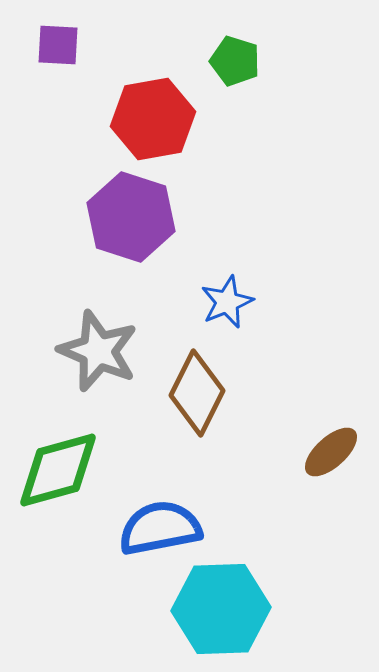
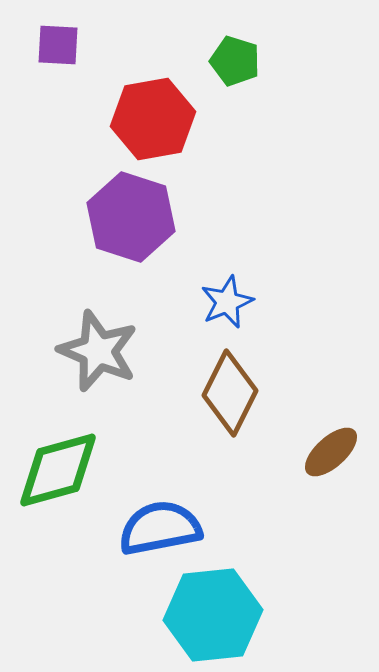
brown diamond: moved 33 px right
cyan hexagon: moved 8 px left, 6 px down; rotated 4 degrees counterclockwise
